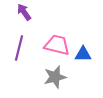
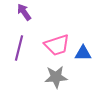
pink trapezoid: rotated 148 degrees clockwise
blue triangle: moved 1 px up
gray star: moved 1 px right; rotated 10 degrees clockwise
